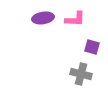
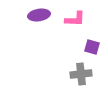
purple ellipse: moved 4 px left, 3 px up
gray cross: rotated 20 degrees counterclockwise
